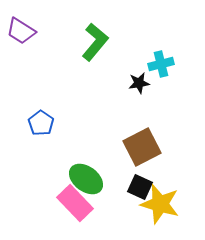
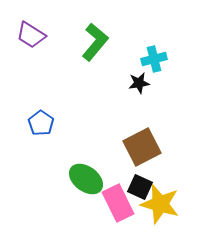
purple trapezoid: moved 10 px right, 4 px down
cyan cross: moved 7 px left, 5 px up
pink rectangle: moved 43 px right; rotated 18 degrees clockwise
